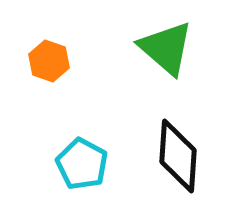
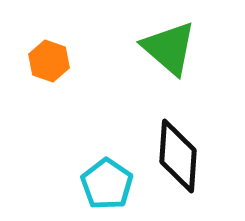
green triangle: moved 3 px right
cyan pentagon: moved 25 px right, 20 px down; rotated 6 degrees clockwise
